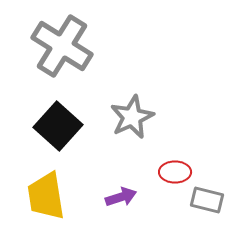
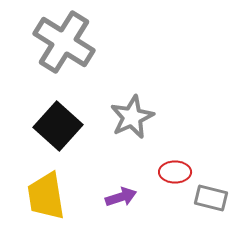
gray cross: moved 2 px right, 4 px up
gray rectangle: moved 4 px right, 2 px up
